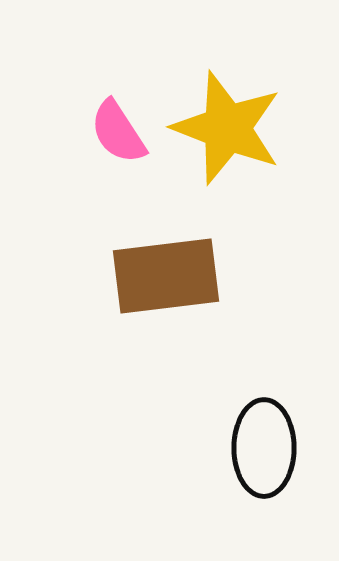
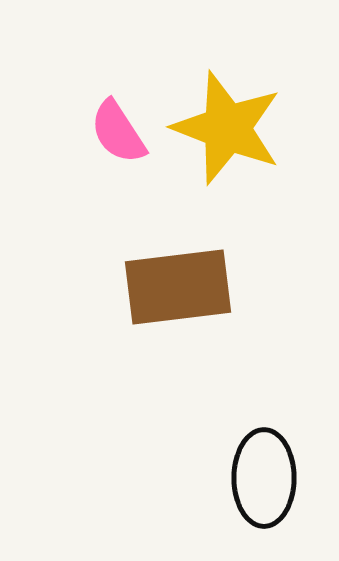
brown rectangle: moved 12 px right, 11 px down
black ellipse: moved 30 px down
